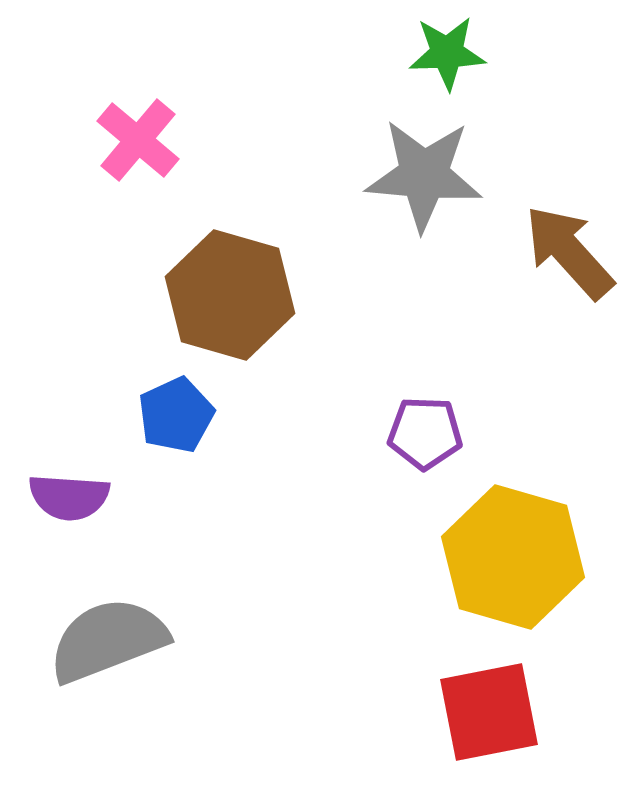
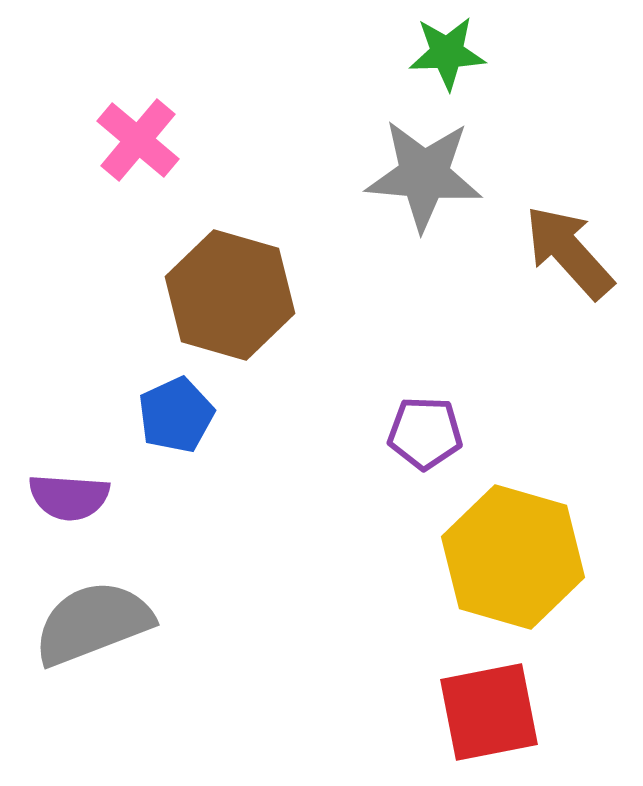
gray semicircle: moved 15 px left, 17 px up
